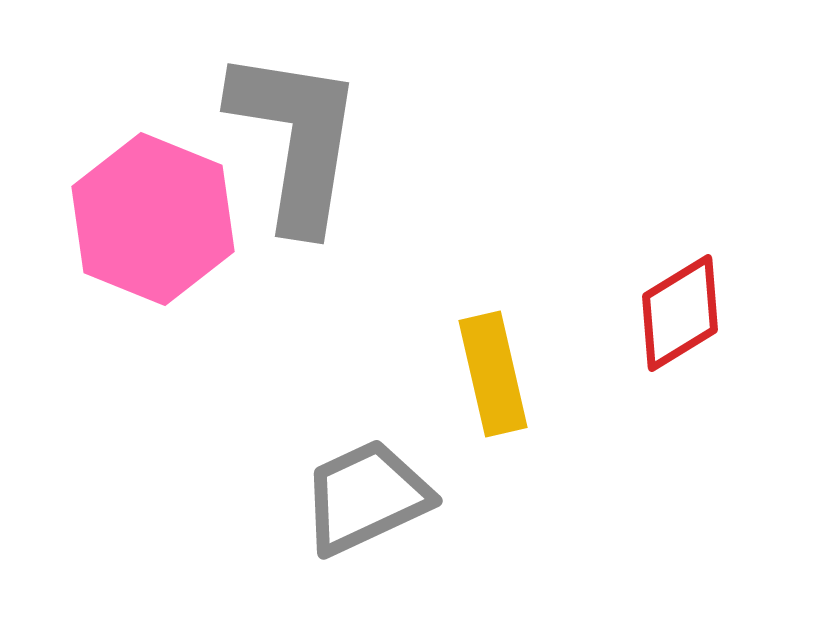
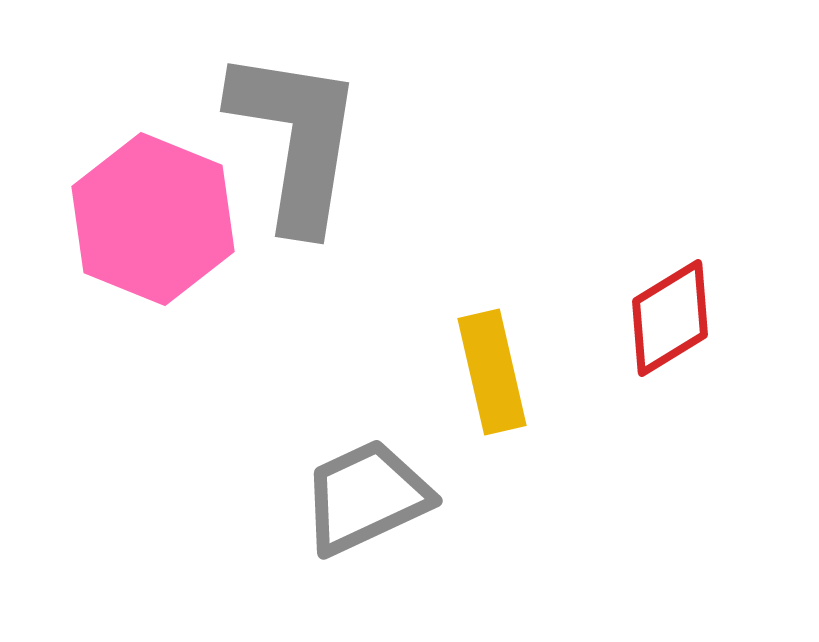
red diamond: moved 10 px left, 5 px down
yellow rectangle: moved 1 px left, 2 px up
